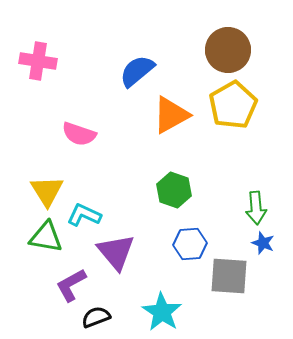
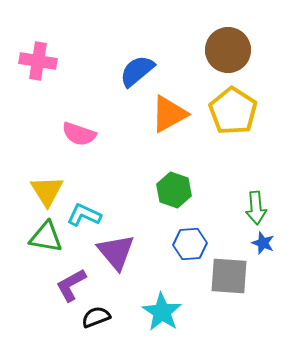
yellow pentagon: moved 6 px down; rotated 9 degrees counterclockwise
orange triangle: moved 2 px left, 1 px up
